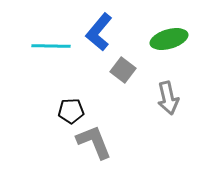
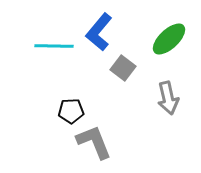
green ellipse: rotated 27 degrees counterclockwise
cyan line: moved 3 px right
gray square: moved 2 px up
